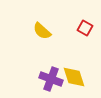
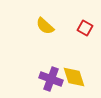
yellow semicircle: moved 3 px right, 5 px up
